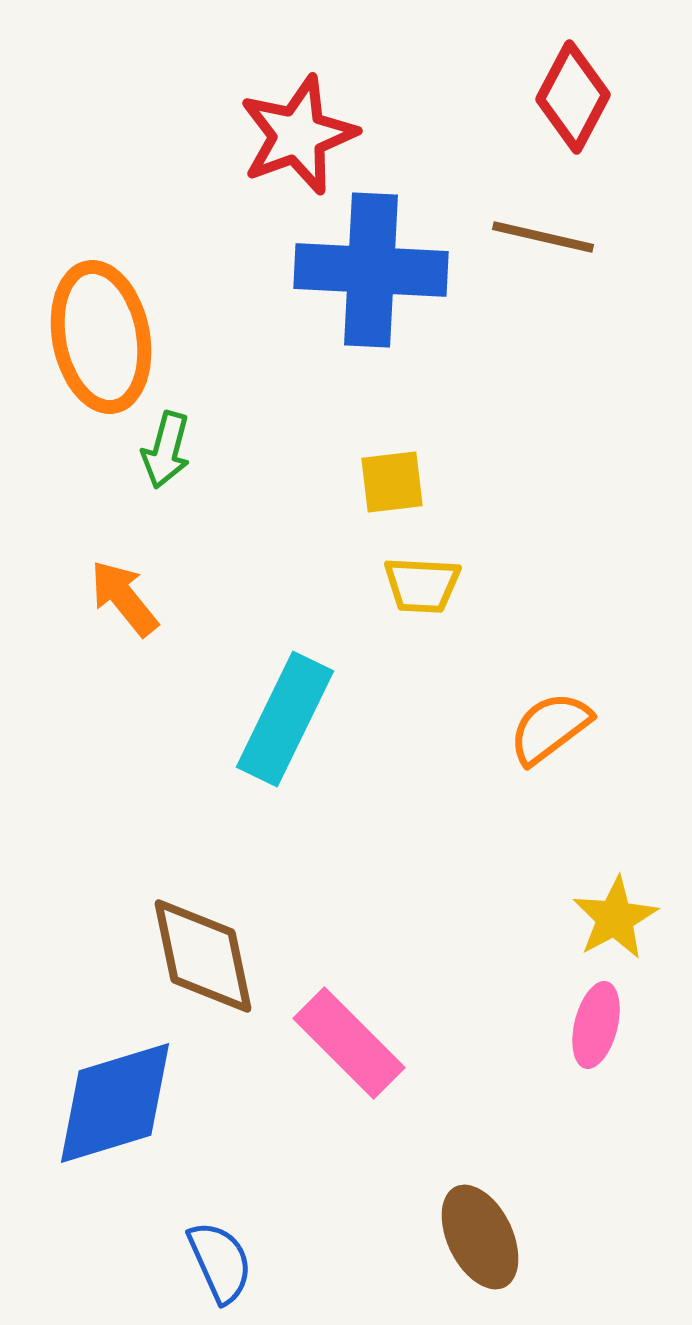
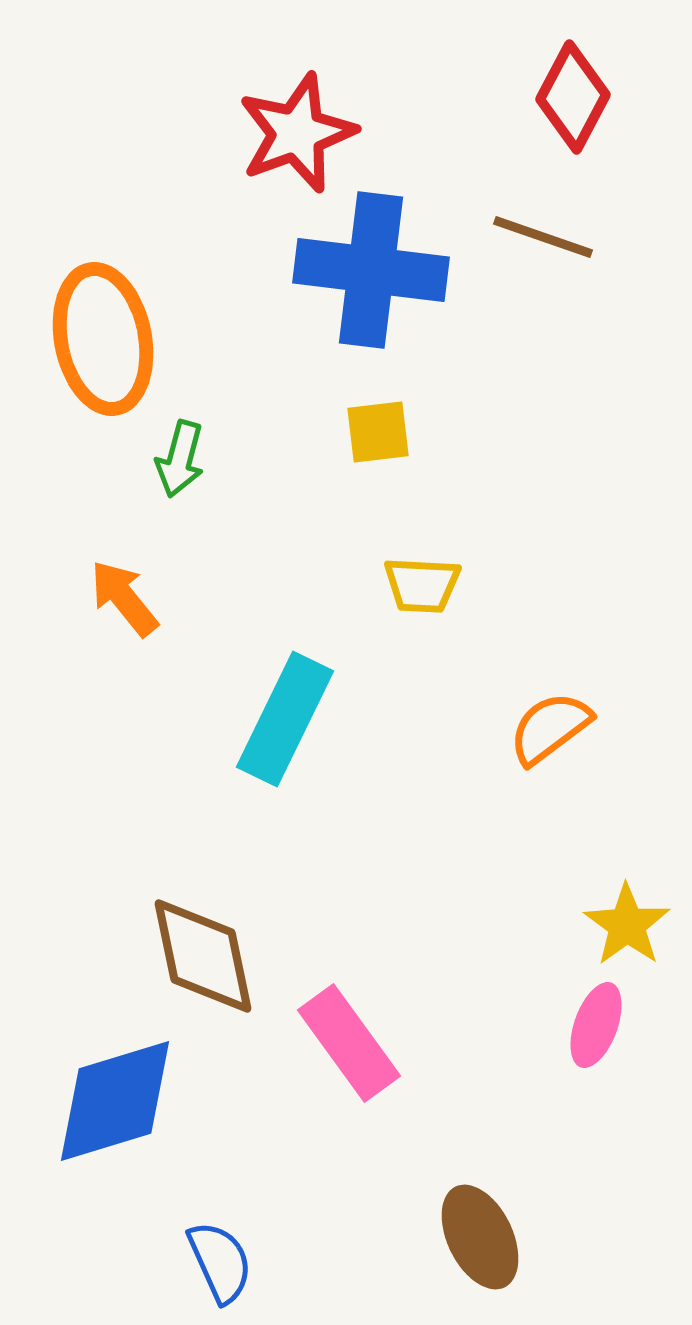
red star: moved 1 px left, 2 px up
brown line: rotated 6 degrees clockwise
blue cross: rotated 4 degrees clockwise
orange ellipse: moved 2 px right, 2 px down
green arrow: moved 14 px right, 9 px down
yellow square: moved 14 px left, 50 px up
yellow star: moved 12 px right, 7 px down; rotated 8 degrees counterclockwise
pink ellipse: rotated 6 degrees clockwise
pink rectangle: rotated 9 degrees clockwise
blue diamond: moved 2 px up
